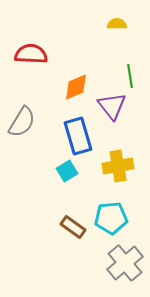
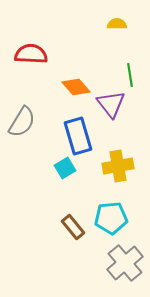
green line: moved 1 px up
orange diamond: rotated 72 degrees clockwise
purple triangle: moved 1 px left, 2 px up
cyan square: moved 2 px left, 3 px up
brown rectangle: rotated 15 degrees clockwise
